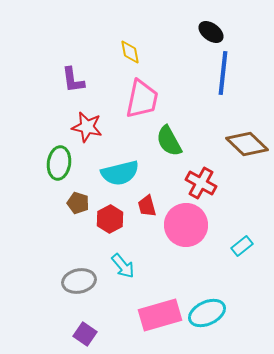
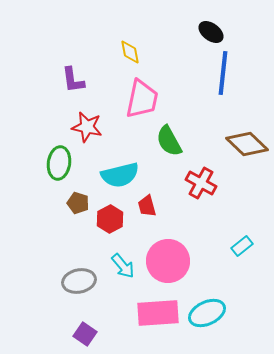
cyan semicircle: moved 2 px down
pink circle: moved 18 px left, 36 px down
pink rectangle: moved 2 px left, 2 px up; rotated 12 degrees clockwise
